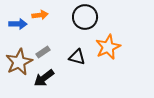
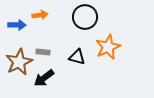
blue arrow: moved 1 px left, 1 px down
gray rectangle: rotated 40 degrees clockwise
